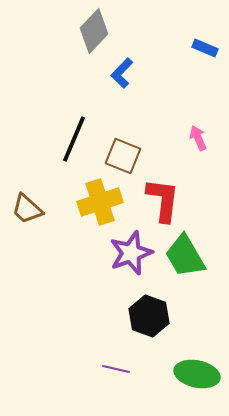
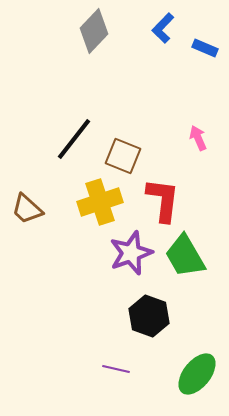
blue L-shape: moved 41 px right, 45 px up
black line: rotated 15 degrees clockwise
green ellipse: rotated 63 degrees counterclockwise
